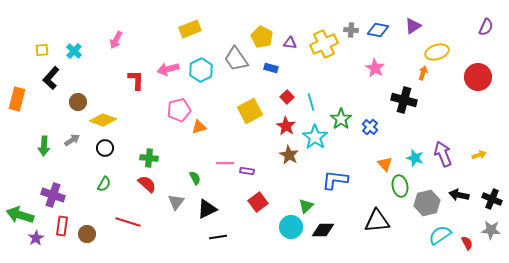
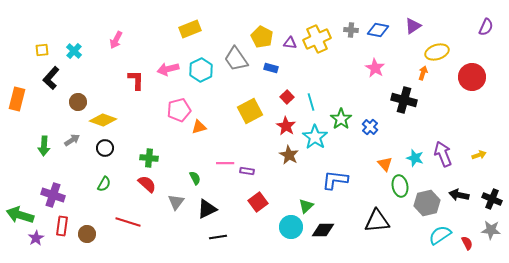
yellow cross at (324, 44): moved 7 px left, 5 px up
red circle at (478, 77): moved 6 px left
